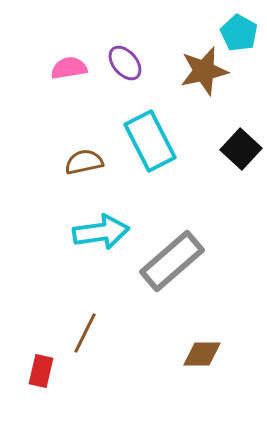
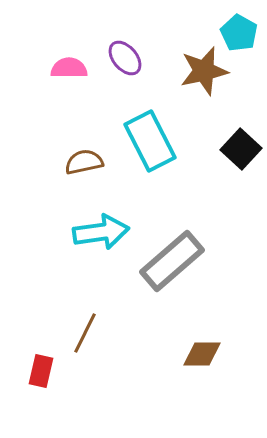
purple ellipse: moved 5 px up
pink semicircle: rotated 9 degrees clockwise
